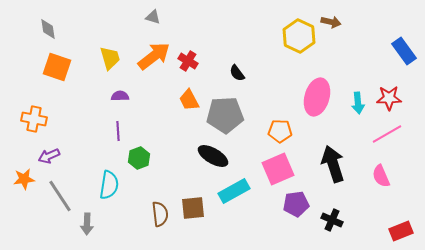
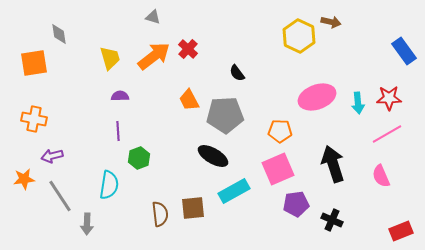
gray diamond: moved 11 px right, 5 px down
red cross: moved 12 px up; rotated 12 degrees clockwise
orange square: moved 23 px left, 4 px up; rotated 28 degrees counterclockwise
pink ellipse: rotated 54 degrees clockwise
purple arrow: moved 3 px right; rotated 10 degrees clockwise
